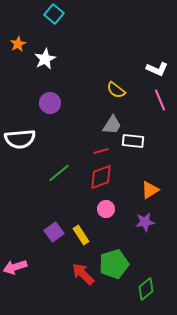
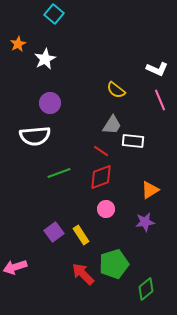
white semicircle: moved 15 px right, 3 px up
red line: rotated 49 degrees clockwise
green line: rotated 20 degrees clockwise
